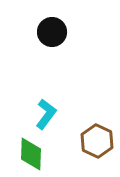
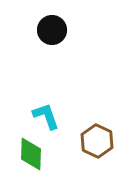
black circle: moved 2 px up
cyan L-shape: moved 2 px down; rotated 56 degrees counterclockwise
